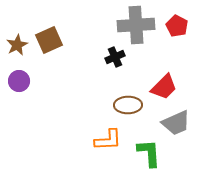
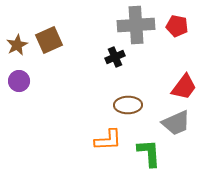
red pentagon: rotated 15 degrees counterclockwise
red trapezoid: moved 20 px right; rotated 8 degrees counterclockwise
